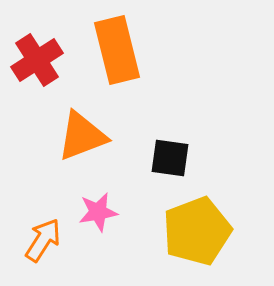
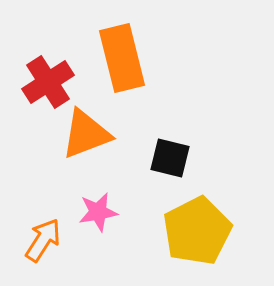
orange rectangle: moved 5 px right, 8 px down
red cross: moved 11 px right, 22 px down
orange triangle: moved 4 px right, 2 px up
black square: rotated 6 degrees clockwise
yellow pentagon: rotated 6 degrees counterclockwise
